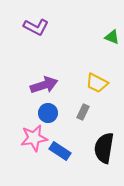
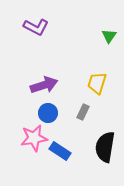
green triangle: moved 3 px left, 1 px up; rotated 42 degrees clockwise
yellow trapezoid: rotated 80 degrees clockwise
black semicircle: moved 1 px right, 1 px up
